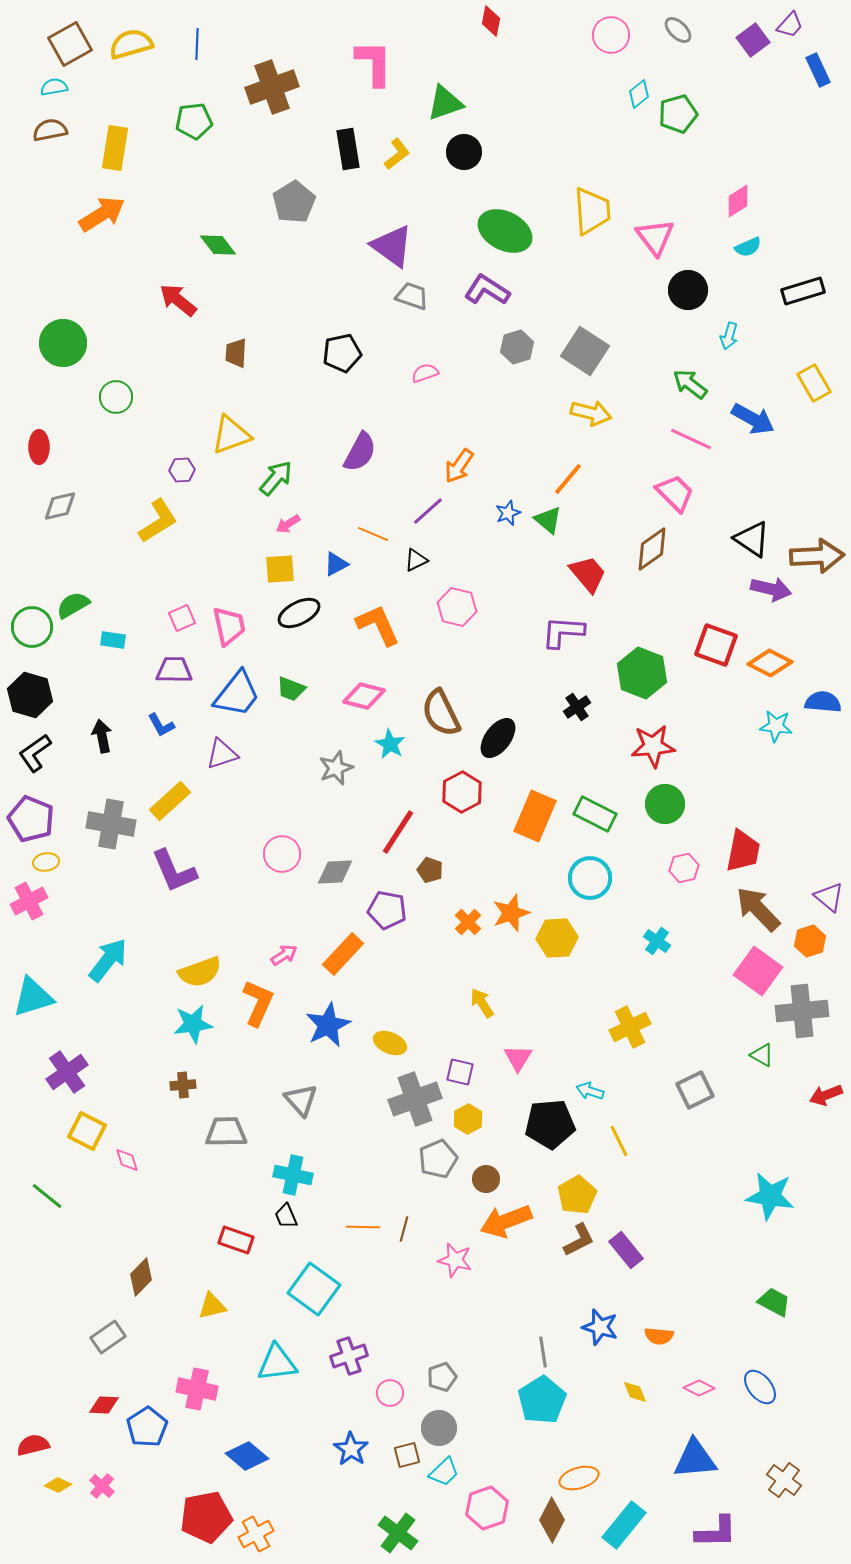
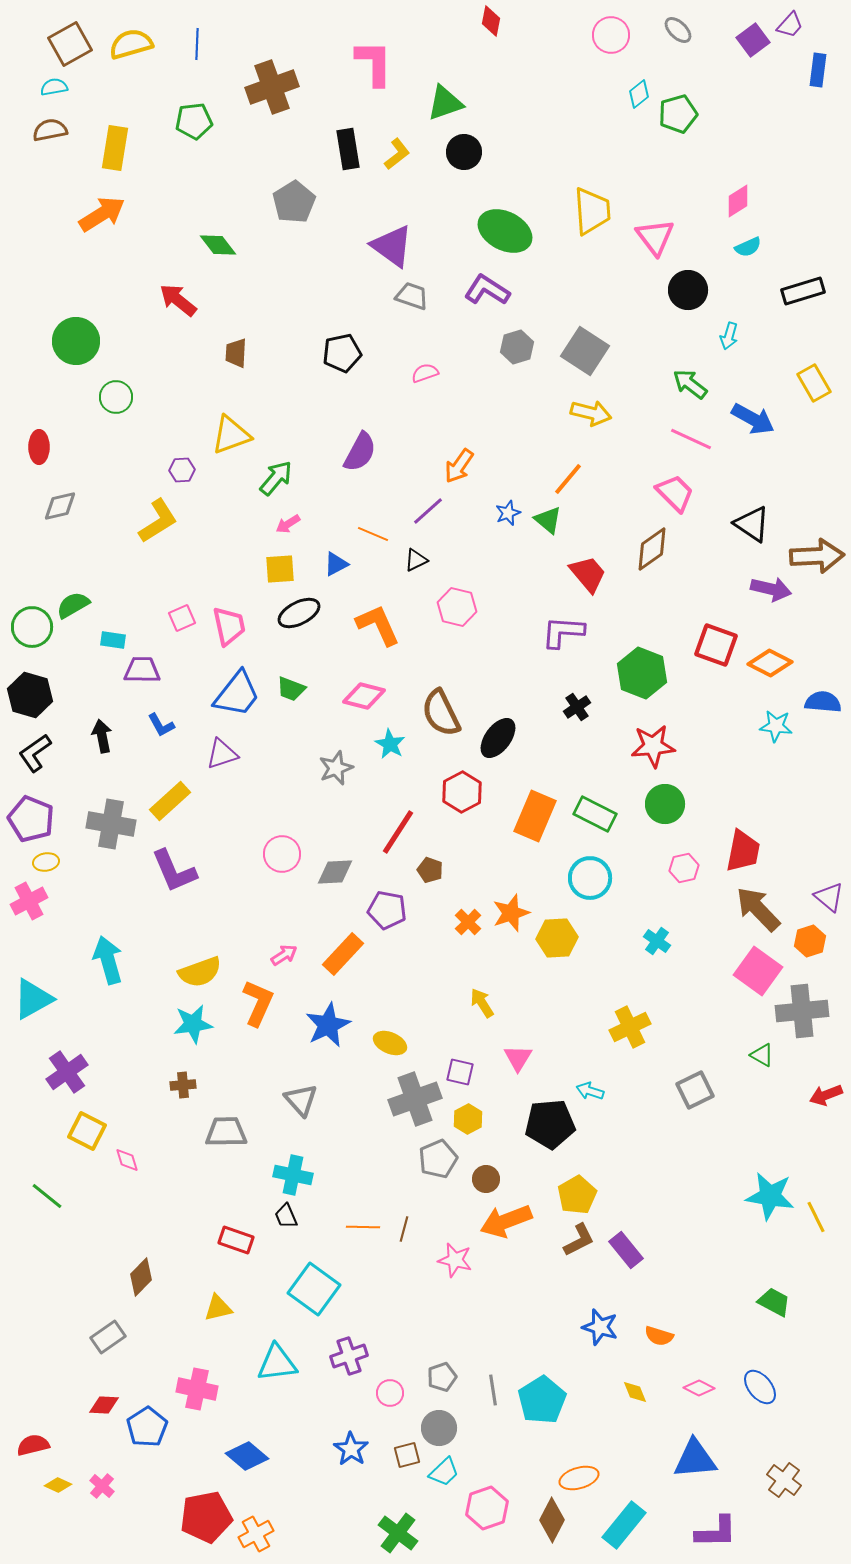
blue rectangle at (818, 70): rotated 32 degrees clockwise
green circle at (63, 343): moved 13 px right, 2 px up
black triangle at (752, 539): moved 15 px up
purple trapezoid at (174, 670): moved 32 px left
cyan arrow at (108, 960): rotated 54 degrees counterclockwise
cyan triangle at (33, 997): moved 2 px down; rotated 12 degrees counterclockwise
yellow line at (619, 1141): moved 197 px right, 76 px down
yellow triangle at (212, 1306): moved 6 px right, 2 px down
orange semicircle at (659, 1336): rotated 12 degrees clockwise
gray line at (543, 1352): moved 50 px left, 38 px down
